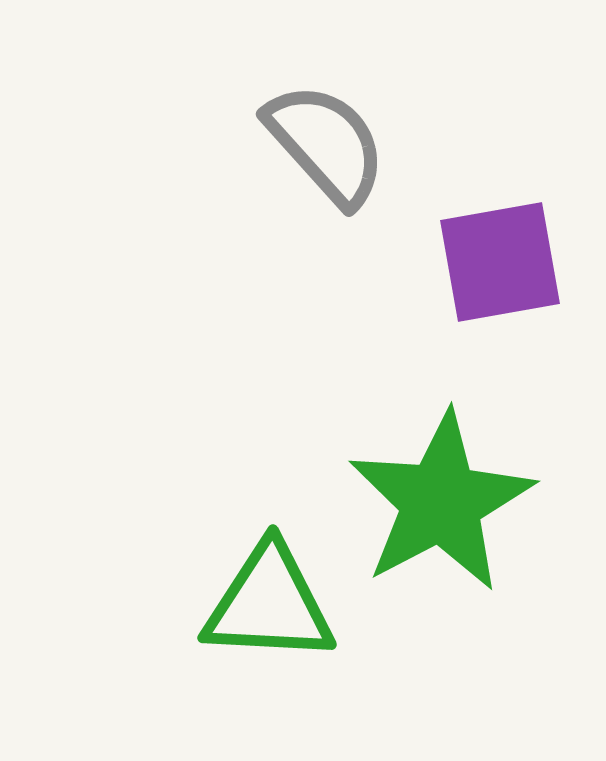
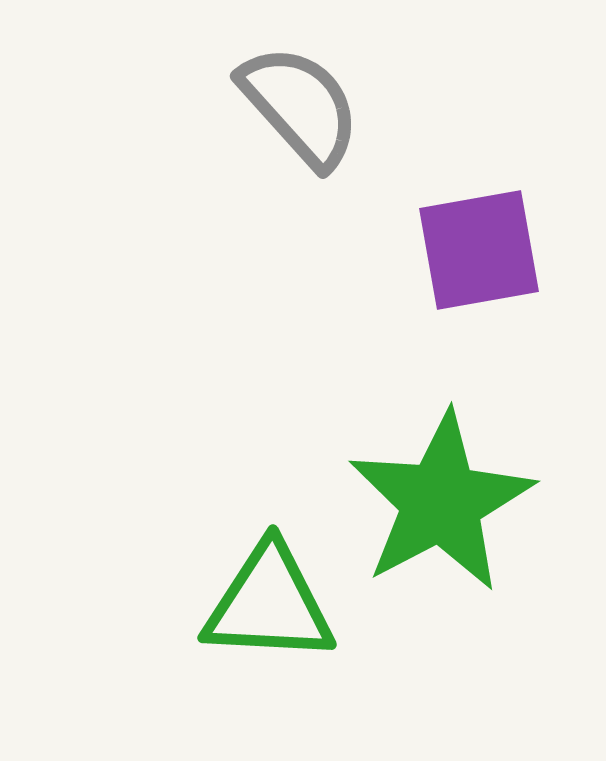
gray semicircle: moved 26 px left, 38 px up
purple square: moved 21 px left, 12 px up
